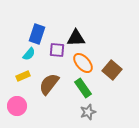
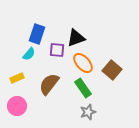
black triangle: rotated 18 degrees counterclockwise
yellow rectangle: moved 6 px left, 2 px down
